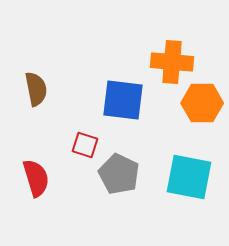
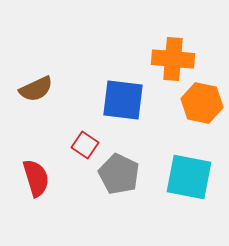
orange cross: moved 1 px right, 3 px up
brown semicircle: rotated 76 degrees clockwise
orange hexagon: rotated 12 degrees clockwise
red square: rotated 16 degrees clockwise
